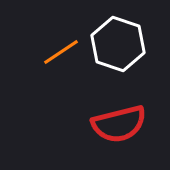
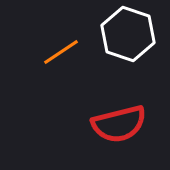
white hexagon: moved 10 px right, 10 px up
